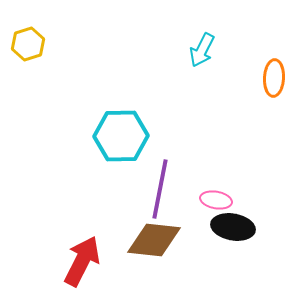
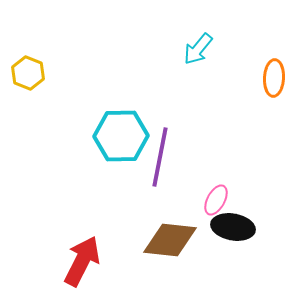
yellow hexagon: moved 29 px down; rotated 20 degrees counterclockwise
cyan arrow: moved 4 px left, 1 px up; rotated 12 degrees clockwise
purple line: moved 32 px up
pink ellipse: rotated 72 degrees counterclockwise
brown diamond: moved 16 px right
